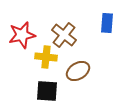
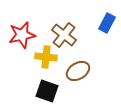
blue rectangle: rotated 24 degrees clockwise
black square: rotated 15 degrees clockwise
